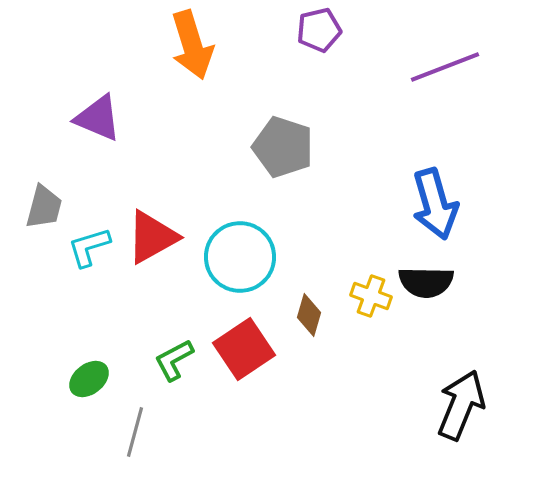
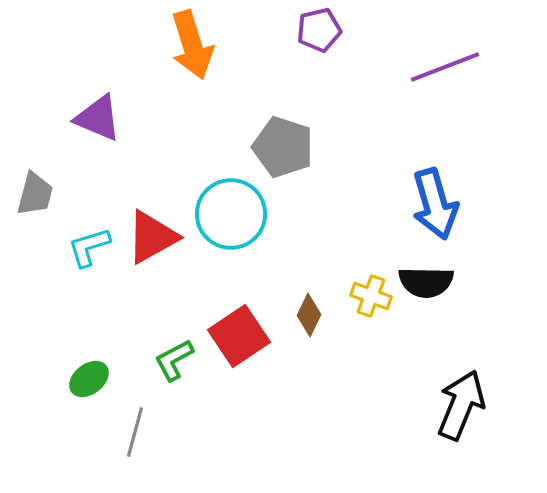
gray trapezoid: moved 9 px left, 13 px up
cyan circle: moved 9 px left, 43 px up
brown diamond: rotated 9 degrees clockwise
red square: moved 5 px left, 13 px up
